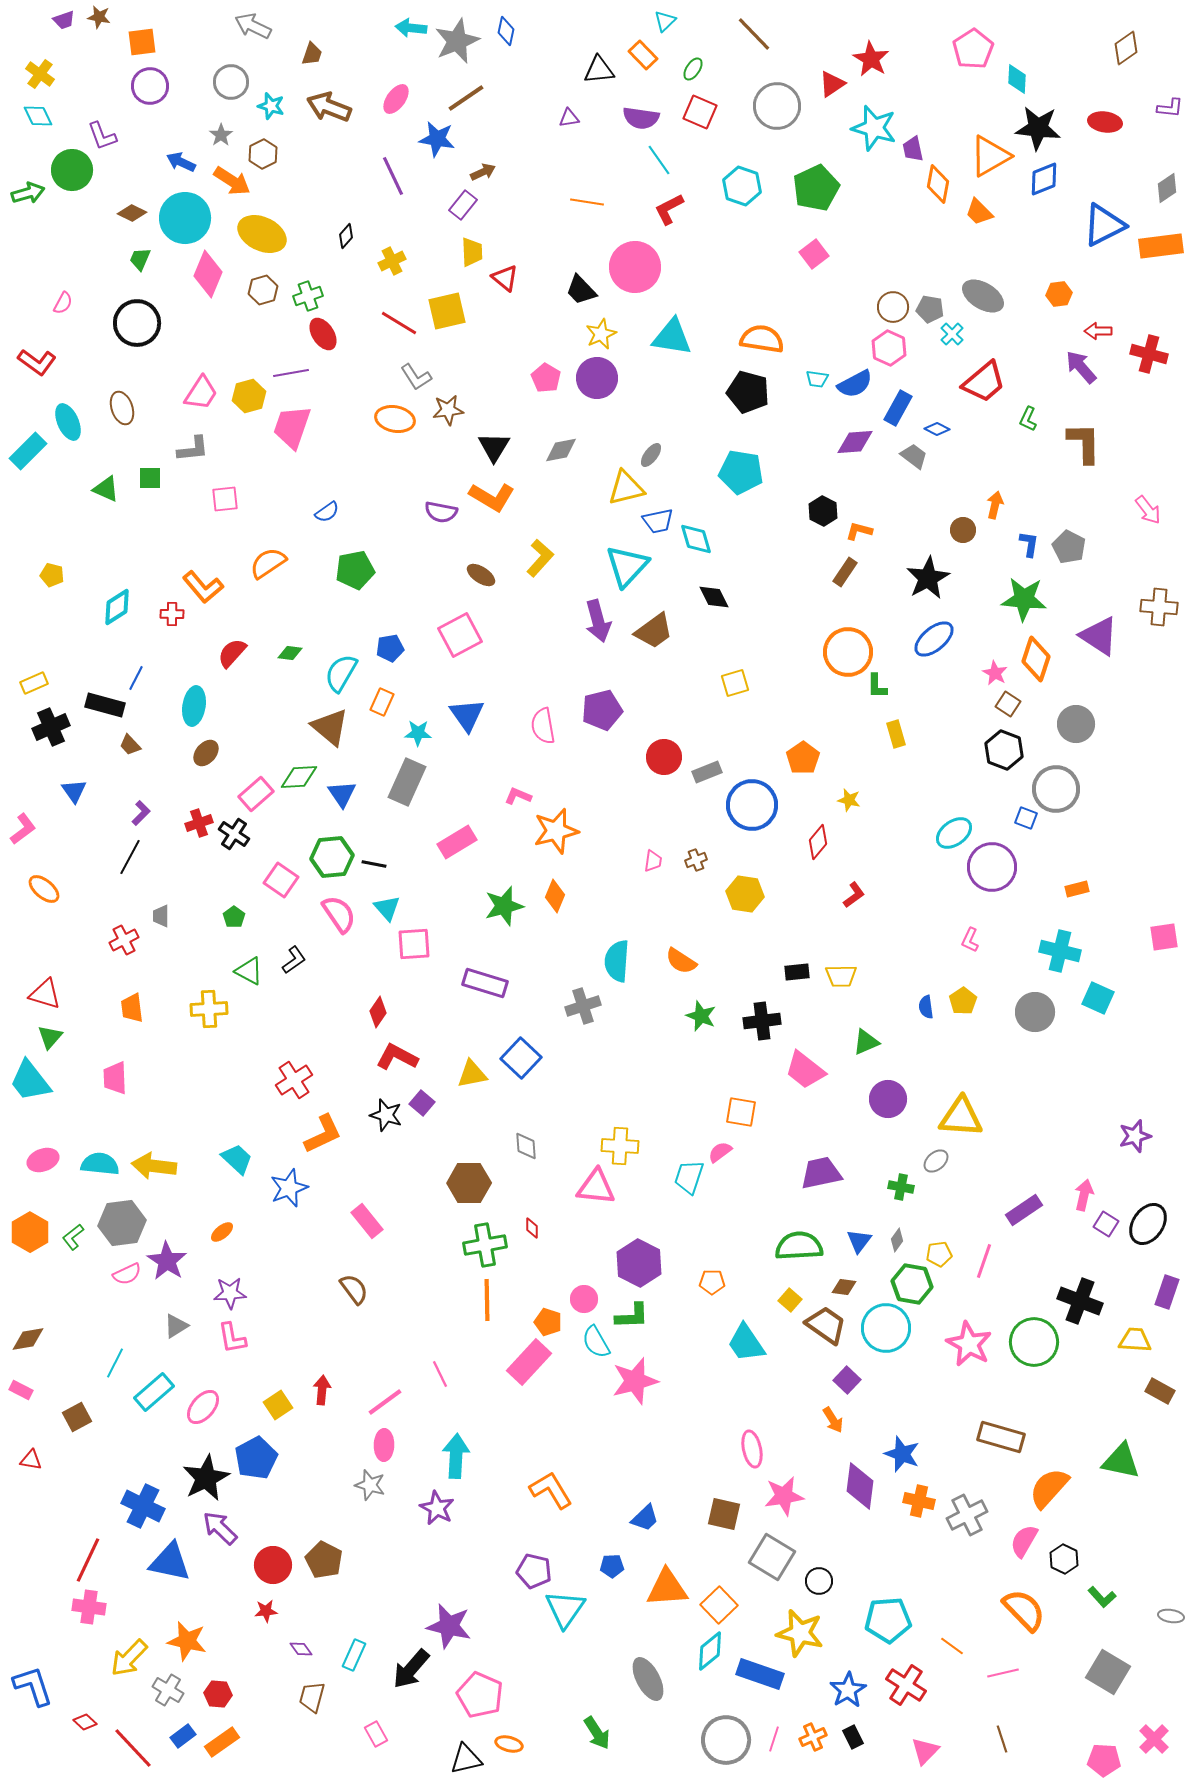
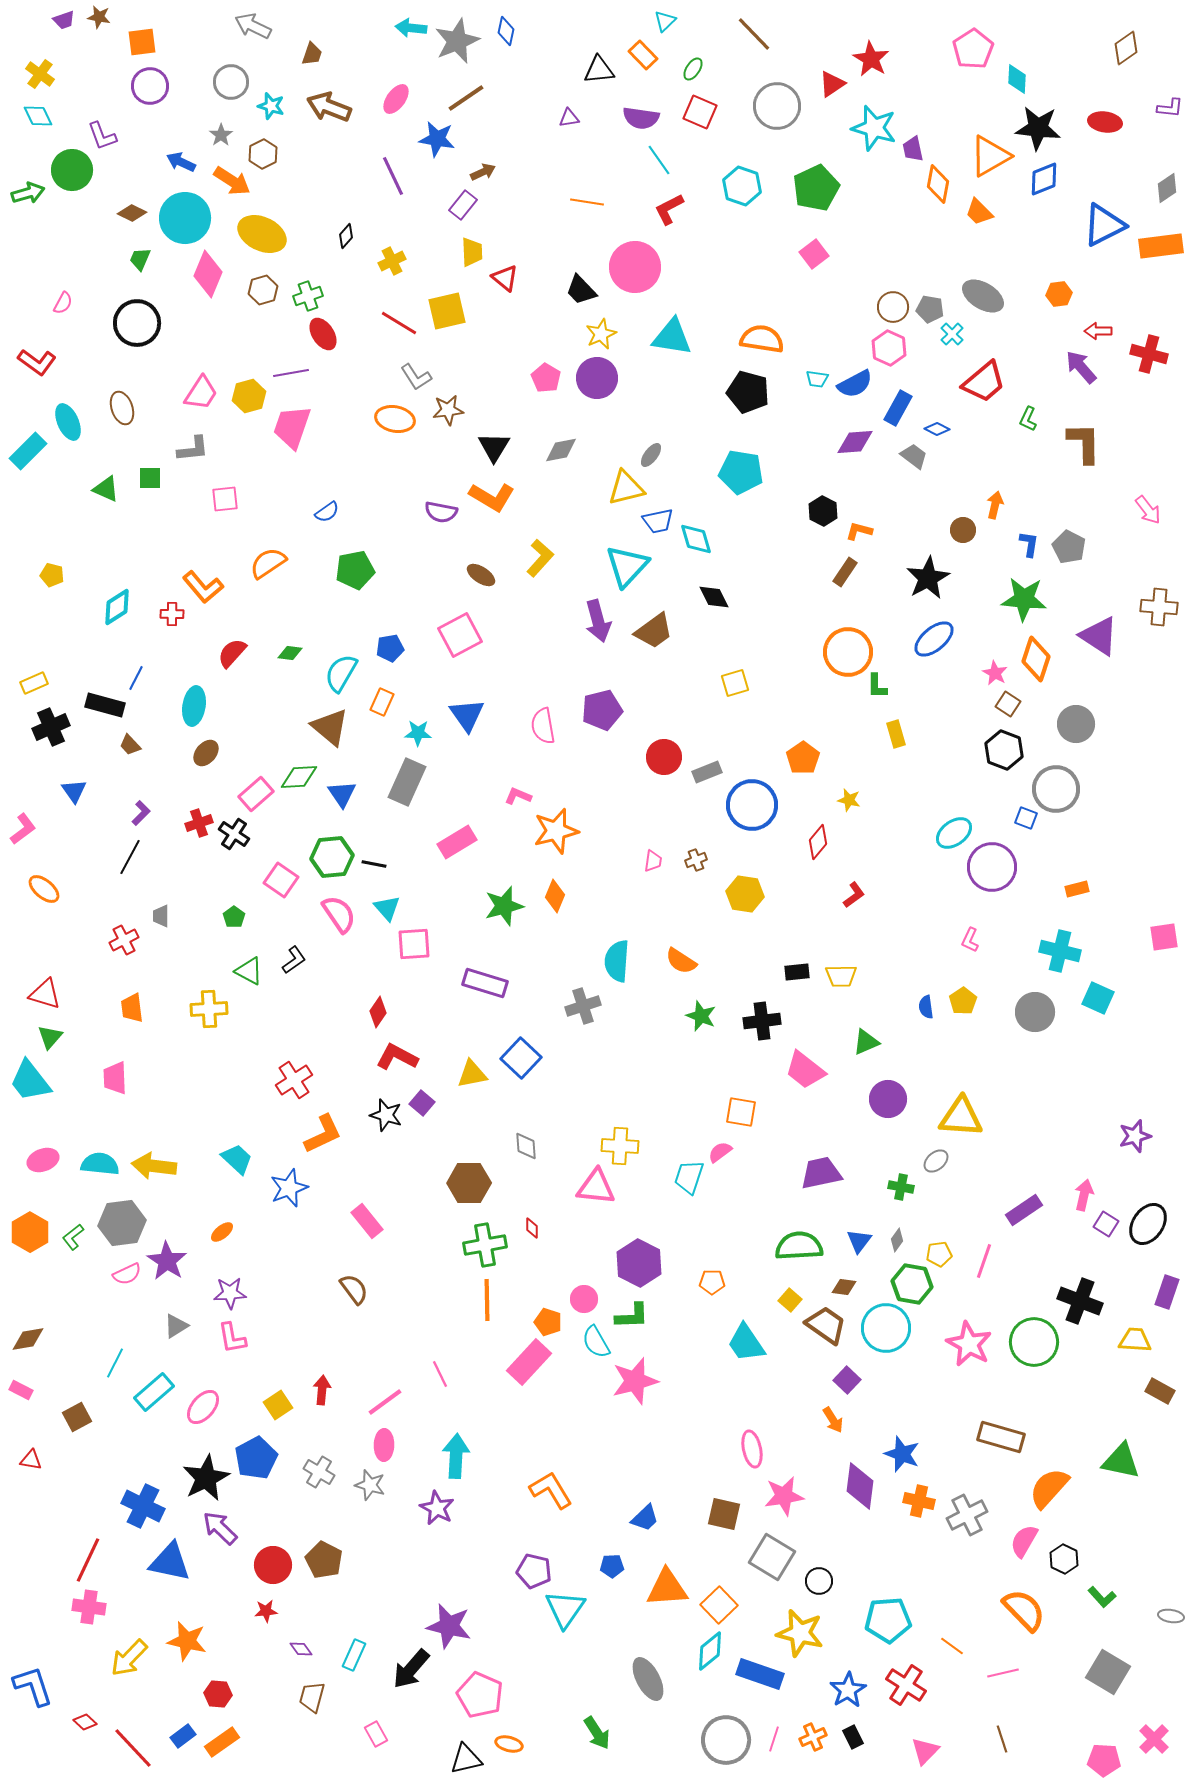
gray cross at (168, 1690): moved 151 px right, 218 px up
